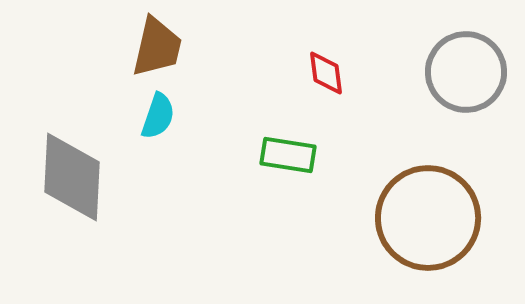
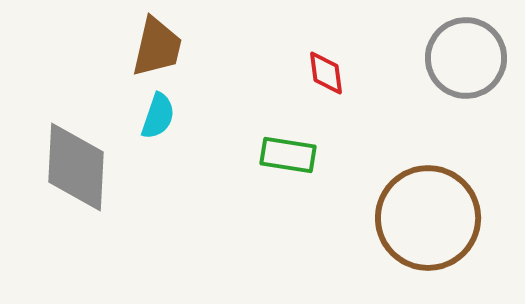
gray circle: moved 14 px up
gray diamond: moved 4 px right, 10 px up
